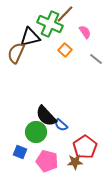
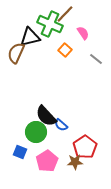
pink semicircle: moved 2 px left, 1 px down
pink pentagon: rotated 25 degrees clockwise
